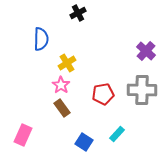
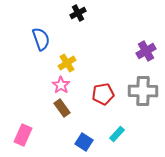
blue semicircle: rotated 20 degrees counterclockwise
purple cross: rotated 18 degrees clockwise
gray cross: moved 1 px right, 1 px down
